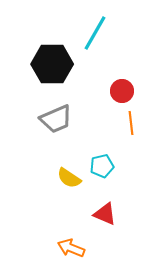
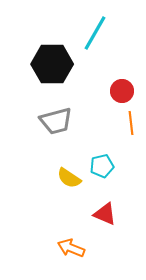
gray trapezoid: moved 2 px down; rotated 8 degrees clockwise
